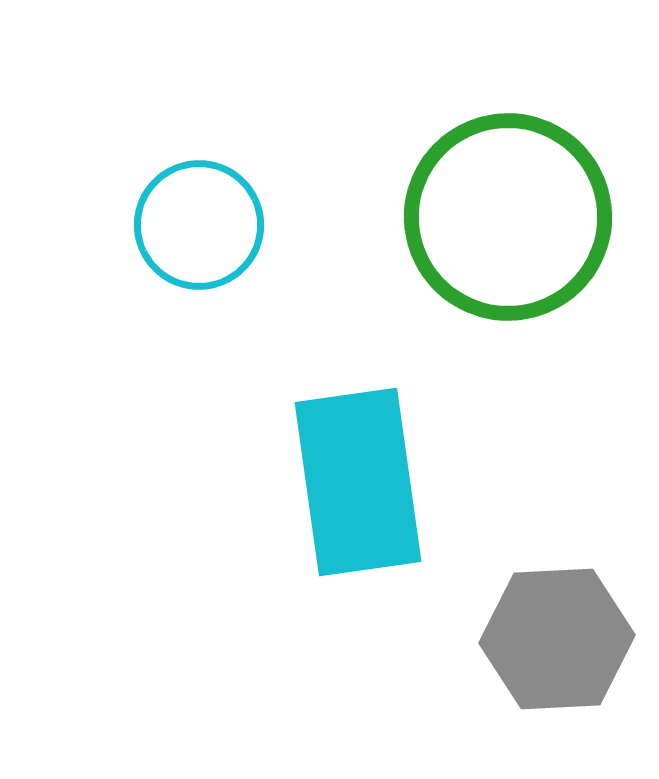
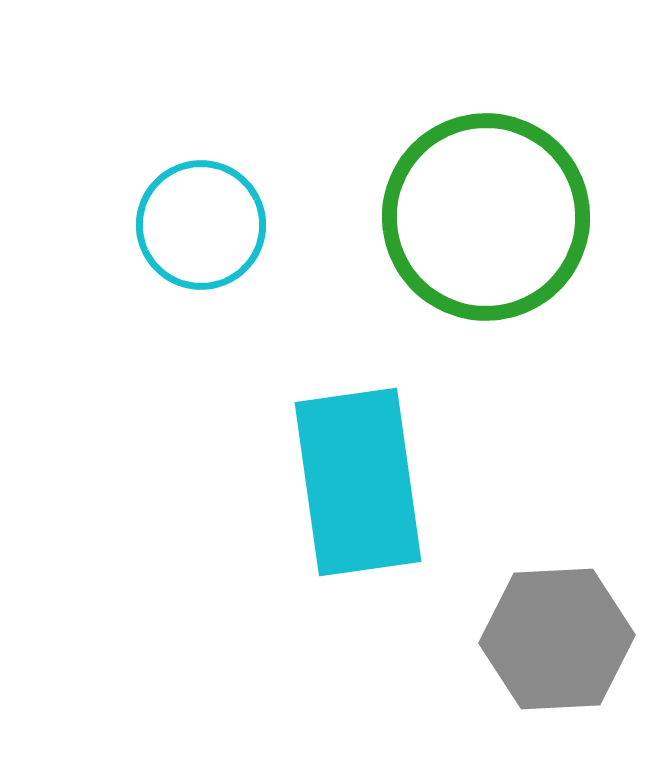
green circle: moved 22 px left
cyan circle: moved 2 px right
